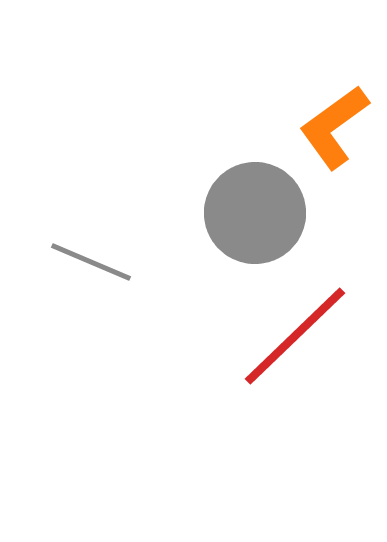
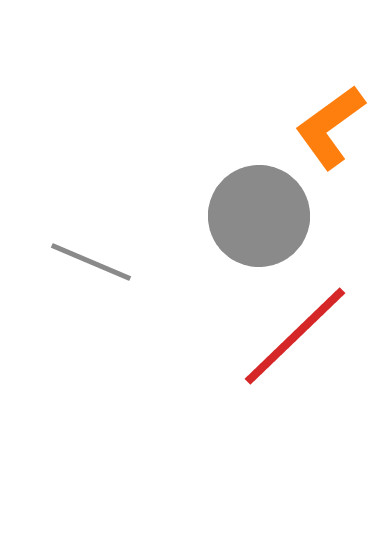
orange L-shape: moved 4 px left
gray circle: moved 4 px right, 3 px down
